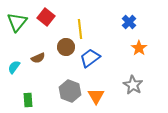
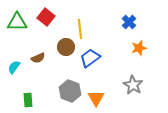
green triangle: rotated 50 degrees clockwise
orange star: rotated 21 degrees clockwise
orange triangle: moved 2 px down
